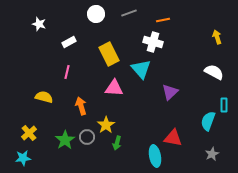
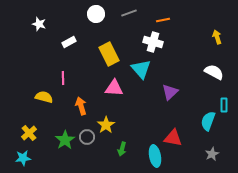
pink line: moved 4 px left, 6 px down; rotated 16 degrees counterclockwise
green arrow: moved 5 px right, 6 px down
